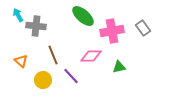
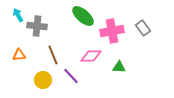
gray cross: moved 1 px right
orange triangle: moved 2 px left, 6 px up; rotated 48 degrees counterclockwise
green triangle: rotated 16 degrees clockwise
